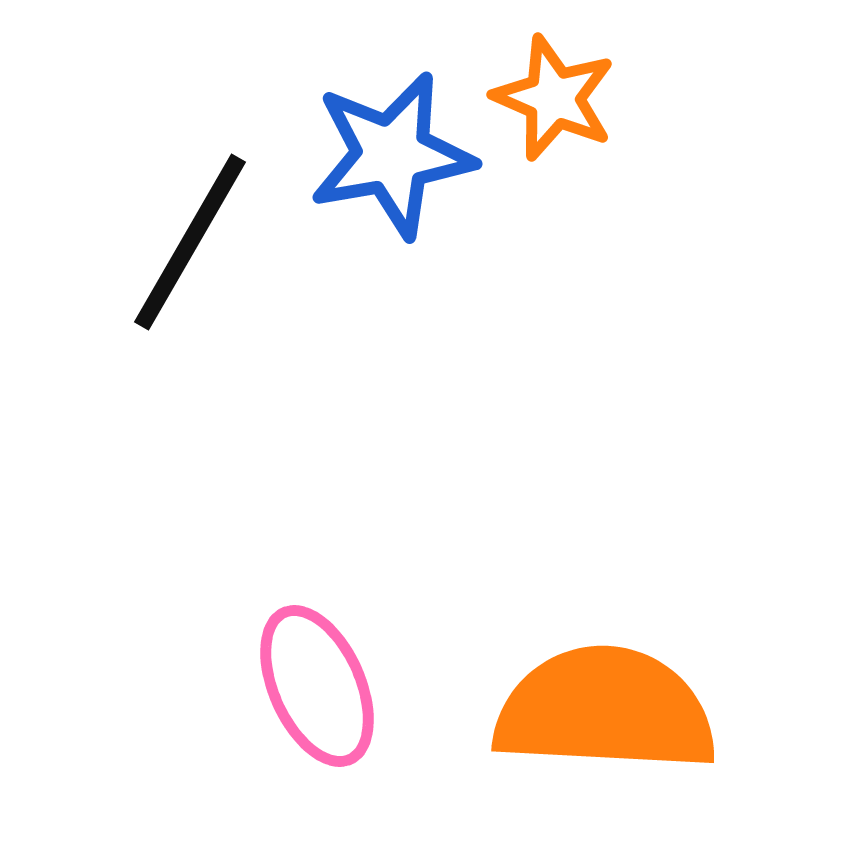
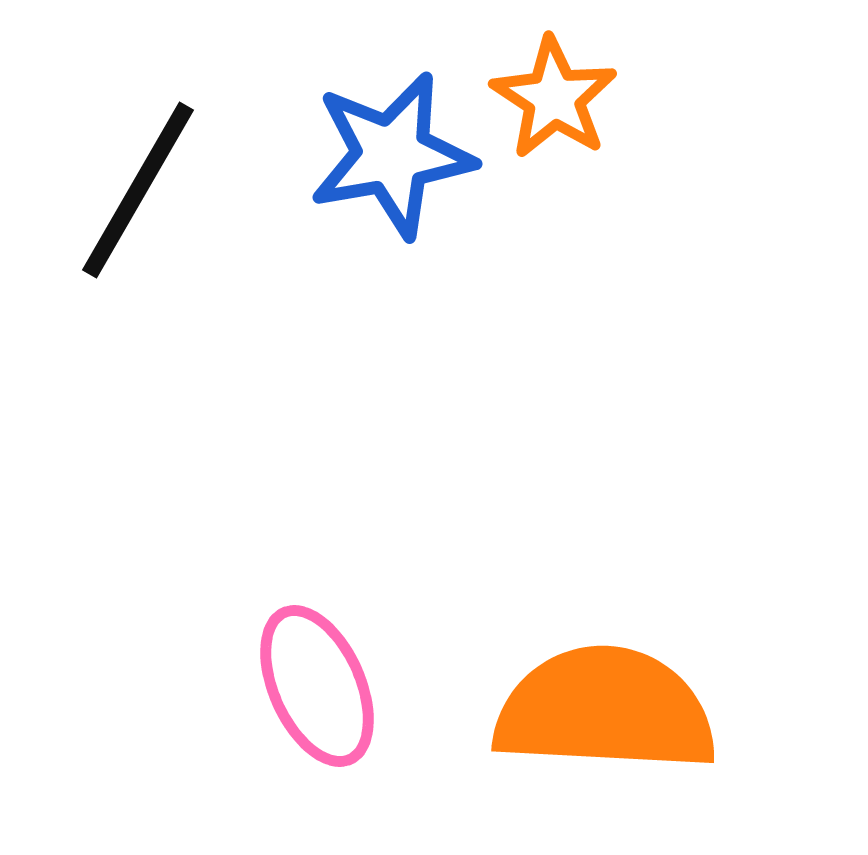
orange star: rotated 10 degrees clockwise
black line: moved 52 px left, 52 px up
